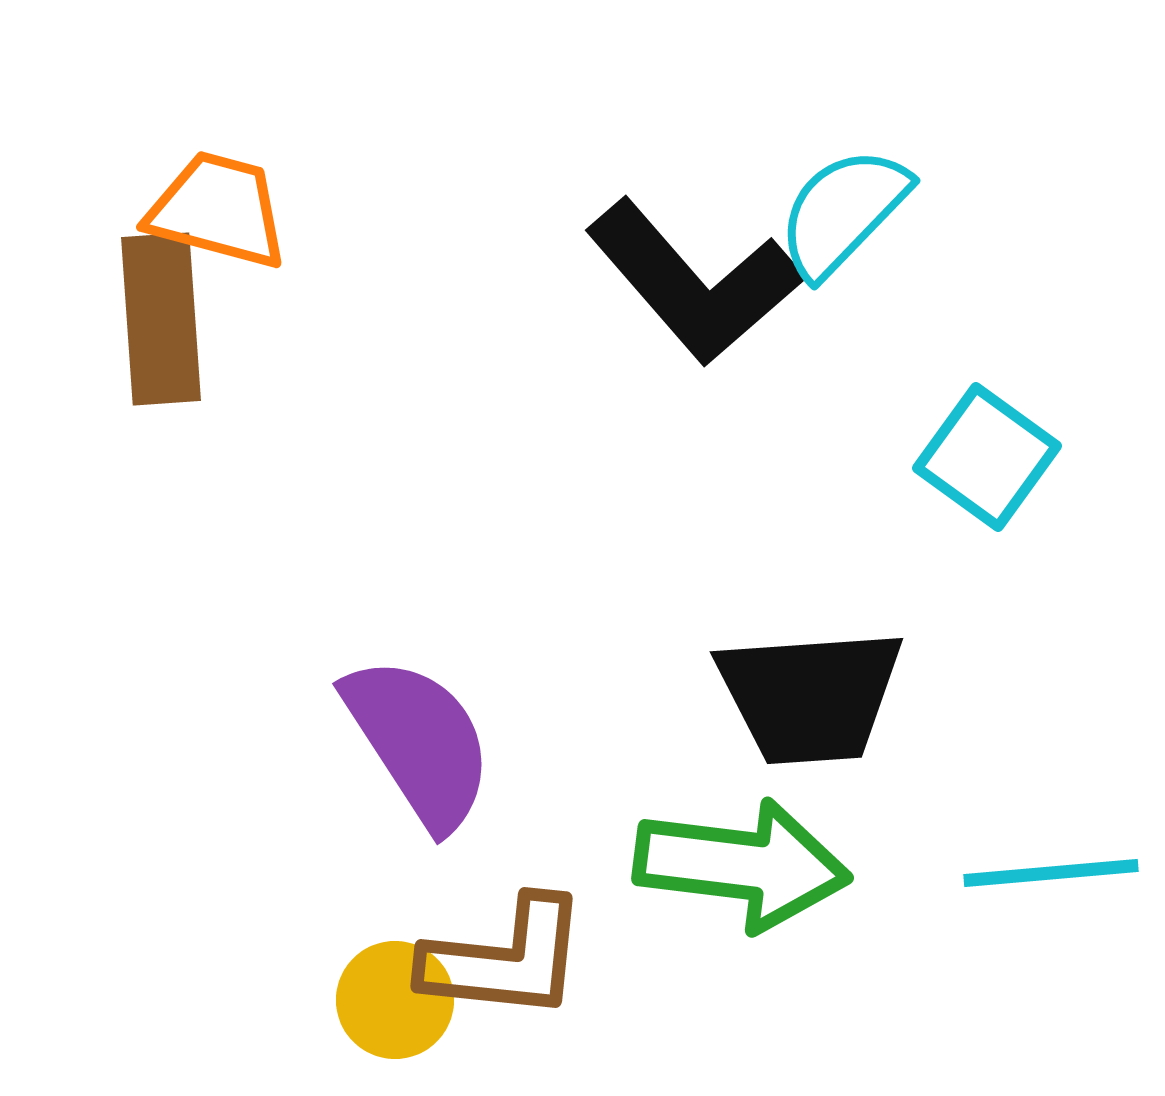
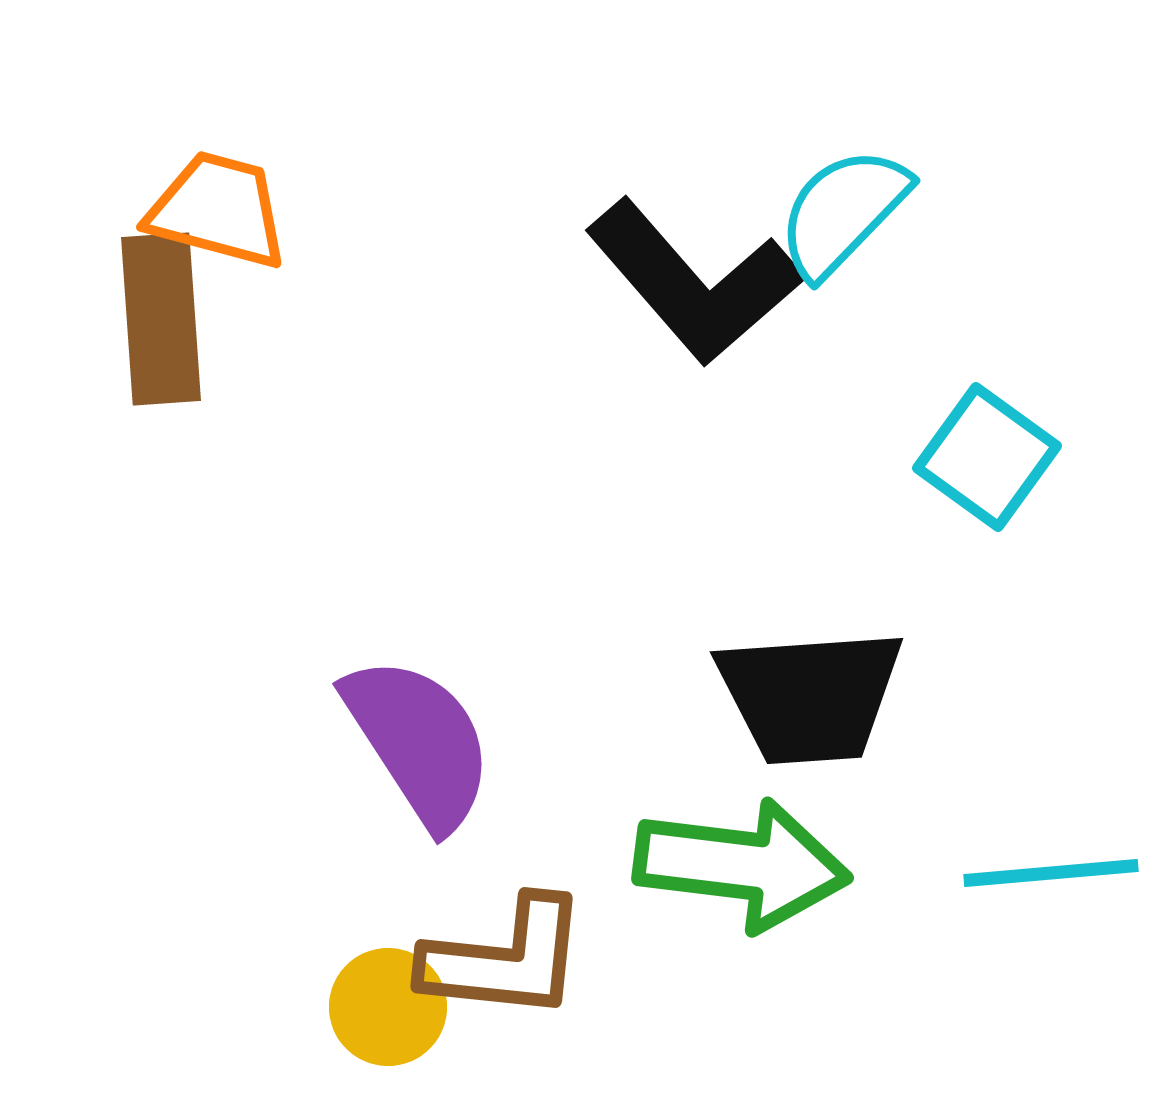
yellow circle: moved 7 px left, 7 px down
